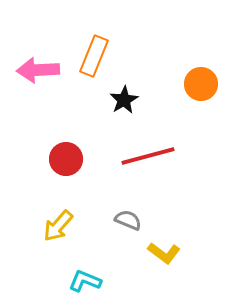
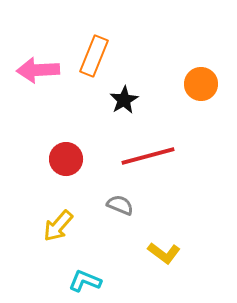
gray semicircle: moved 8 px left, 15 px up
